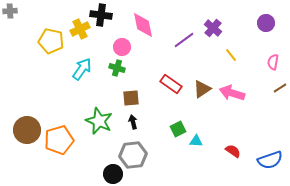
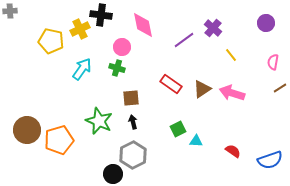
gray hexagon: rotated 20 degrees counterclockwise
